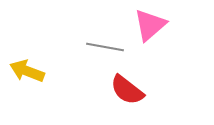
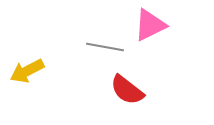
pink triangle: rotated 15 degrees clockwise
yellow arrow: rotated 48 degrees counterclockwise
